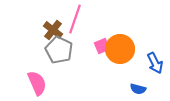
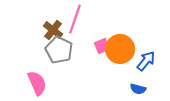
blue arrow: moved 9 px left, 2 px up; rotated 115 degrees counterclockwise
